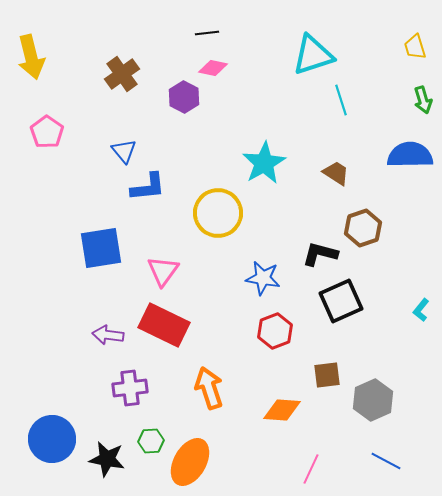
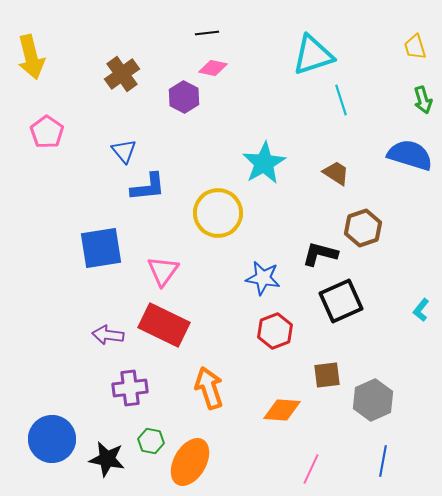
blue semicircle: rotated 18 degrees clockwise
green hexagon: rotated 15 degrees clockwise
blue line: moved 3 px left; rotated 72 degrees clockwise
